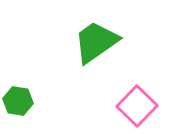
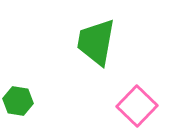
green trapezoid: rotated 45 degrees counterclockwise
